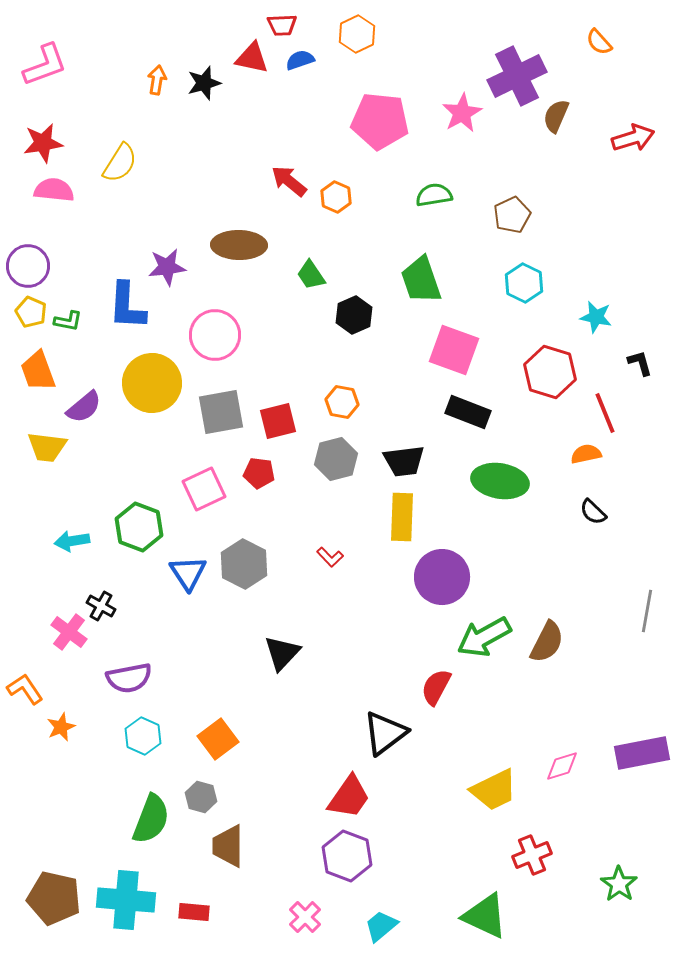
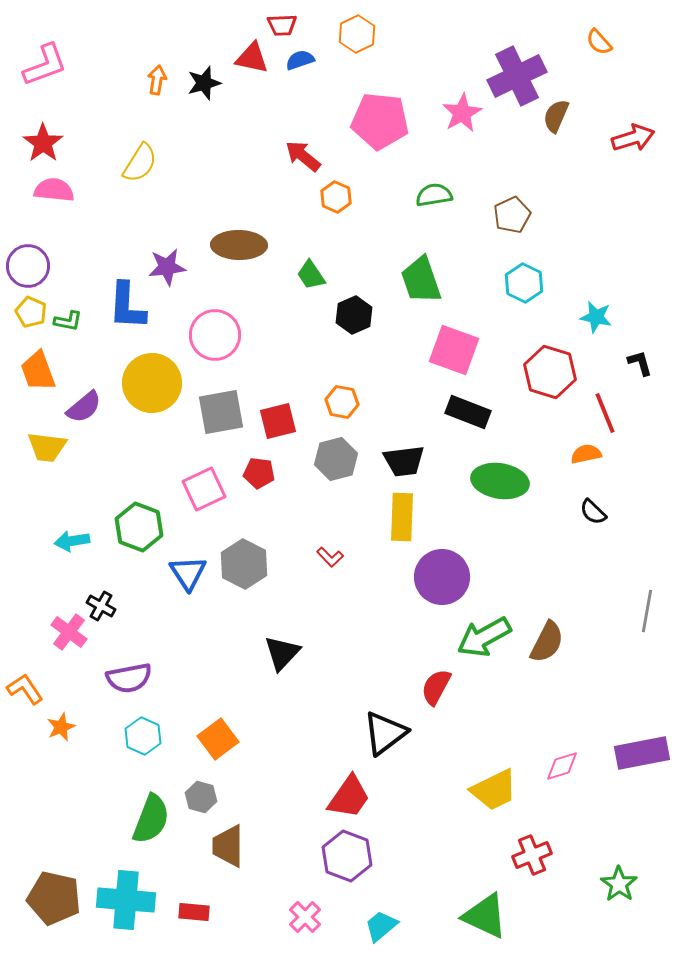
red star at (43, 143): rotated 27 degrees counterclockwise
yellow semicircle at (120, 163): moved 20 px right
red arrow at (289, 181): moved 14 px right, 25 px up
